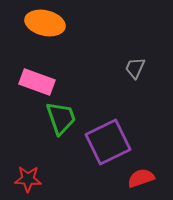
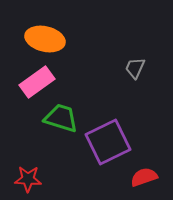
orange ellipse: moved 16 px down
pink rectangle: rotated 56 degrees counterclockwise
green trapezoid: rotated 54 degrees counterclockwise
red semicircle: moved 3 px right, 1 px up
